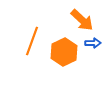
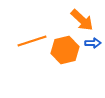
orange line: rotated 52 degrees clockwise
orange hexagon: moved 1 px right, 2 px up; rotated 12 degrees clockwise
